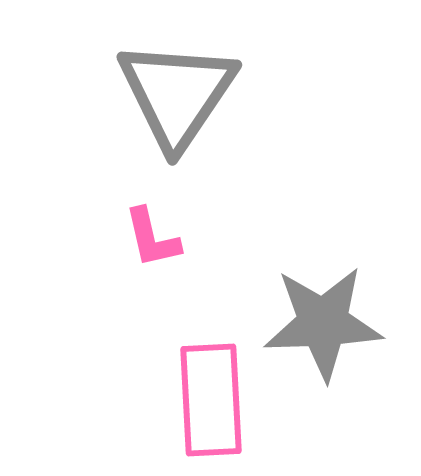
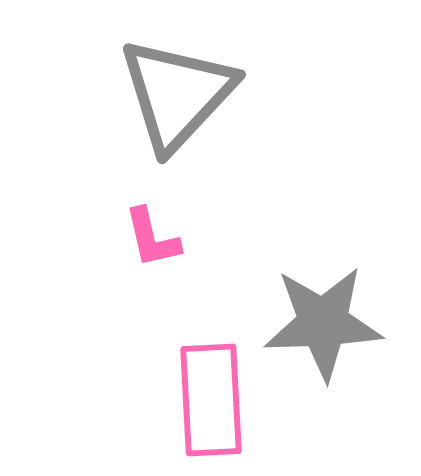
gray triangle: rotated 9 degrees clockwise
